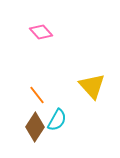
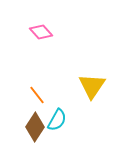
yellow triangle: rotated 16 degrees clockwise
